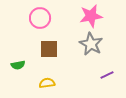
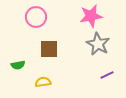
pink circle: moved 4 px left, 1 px up
gray star: moved 7 px right
yellow semicircle: moved 4 px left, 1 px up
